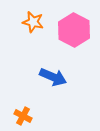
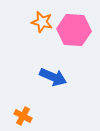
orange star: moved 9 px right
pink hexagon: rotated 24 degrees counterclockwise
